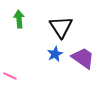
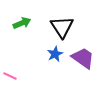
green arrow: moved 3 px right, 4 px down; rotated 72 degrees clockwise
black triangle: moved 1 px right
